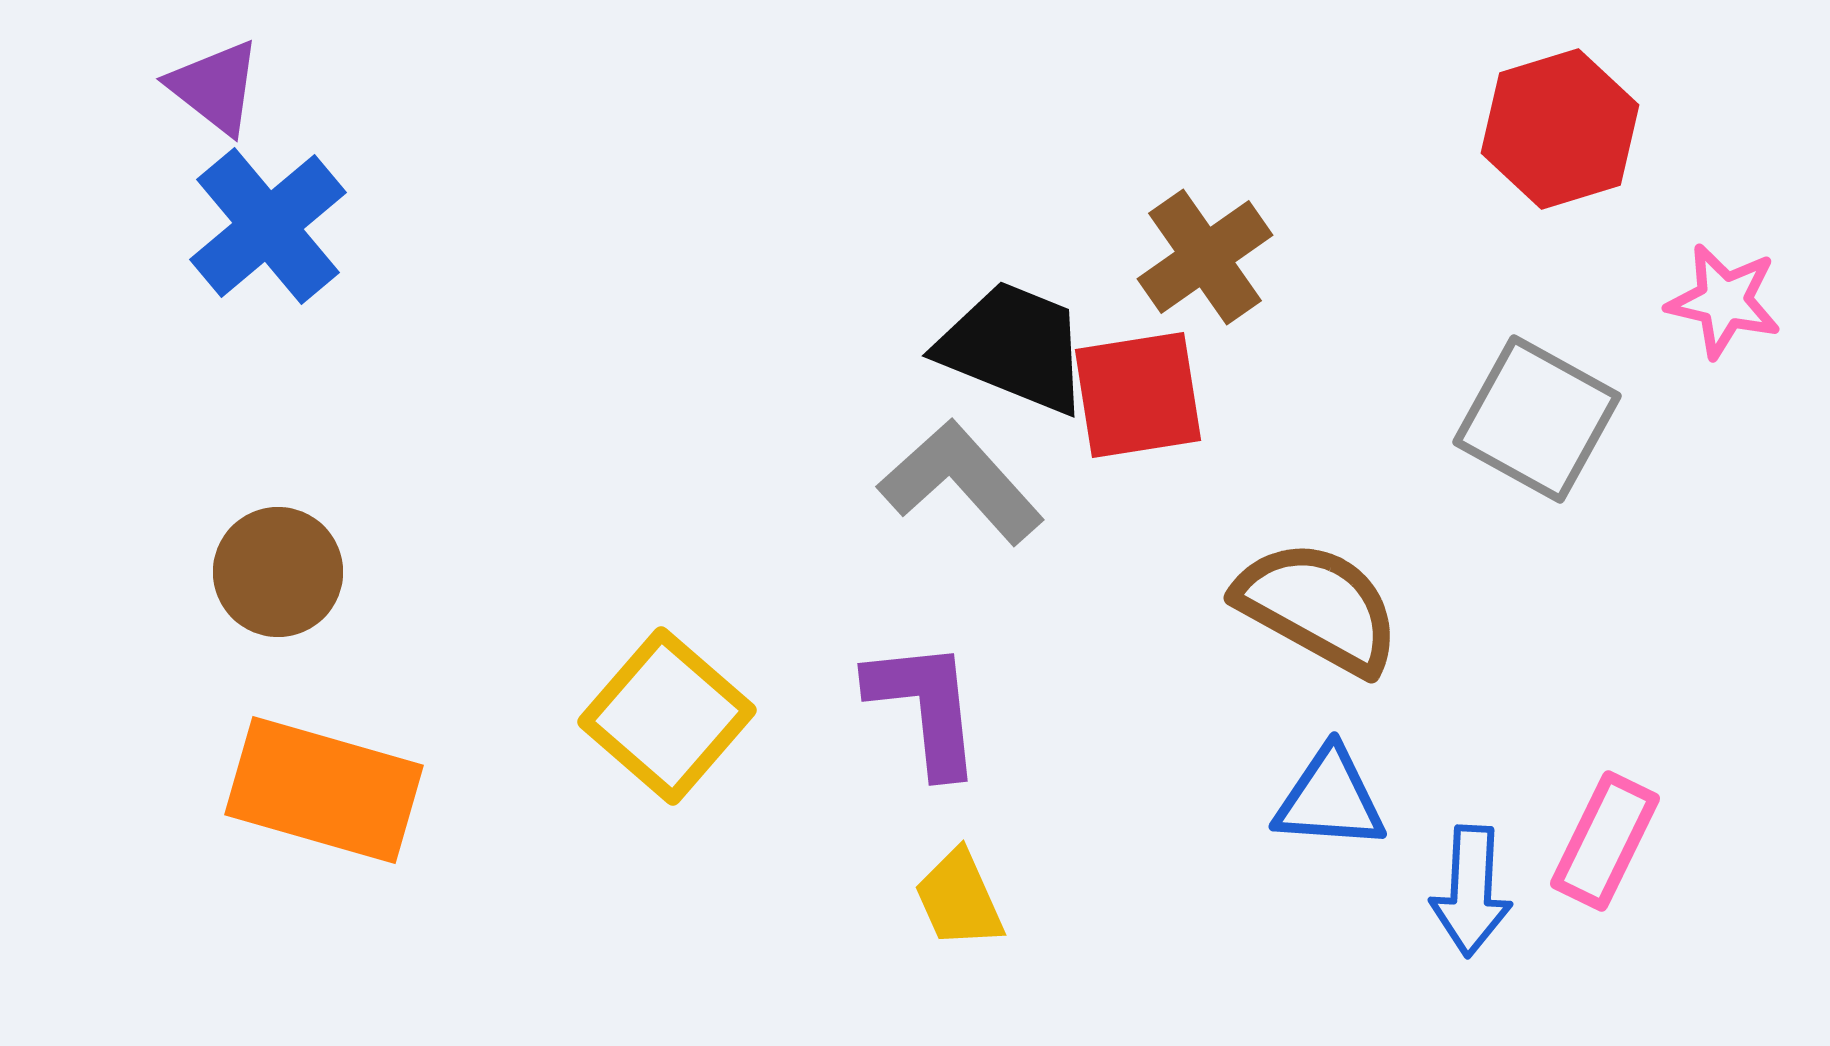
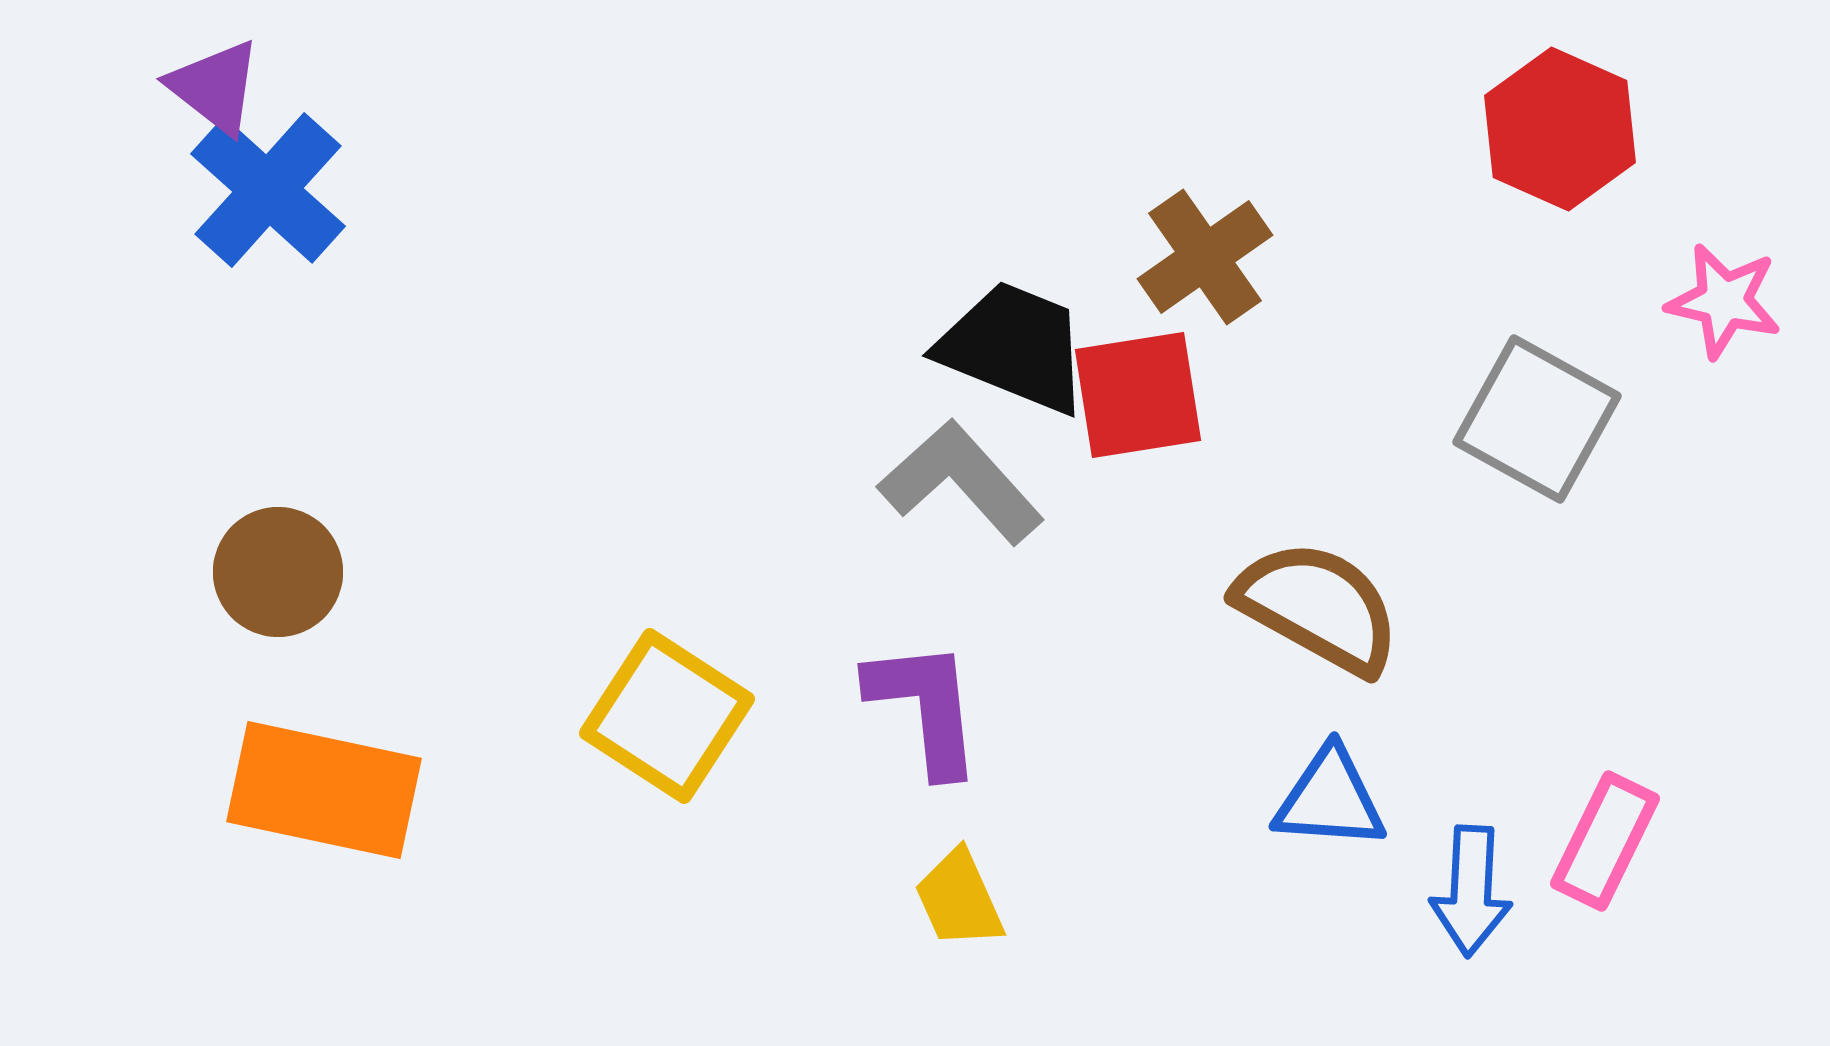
red hexagon: rotated 19 degrees counterclockwise
blue cross: moved 36 px up; rotated 8 degrees counterclockwise
yellow square: rotated 8 degrees counterclockwise
orange rectangle: rotated 4 degrees counterclockwise
